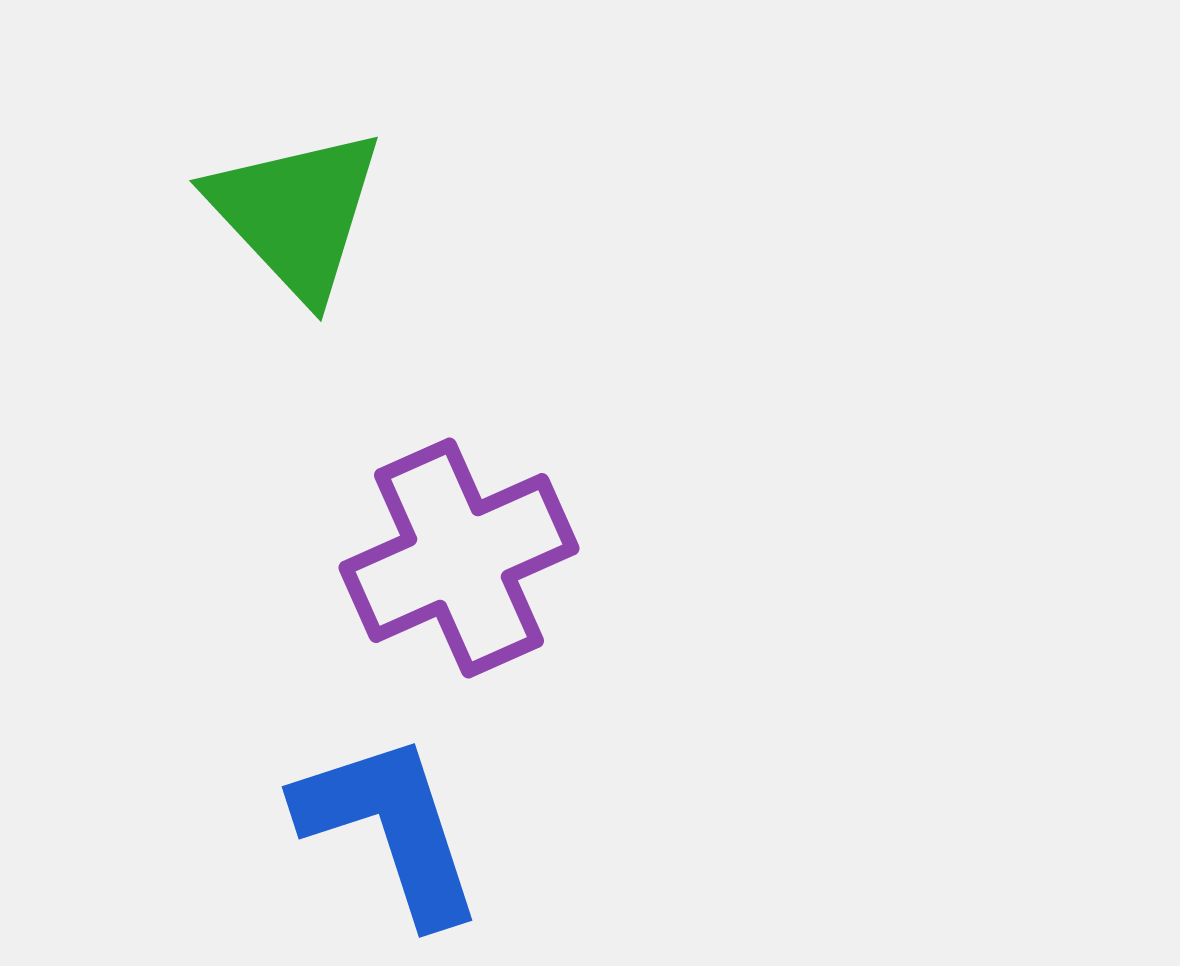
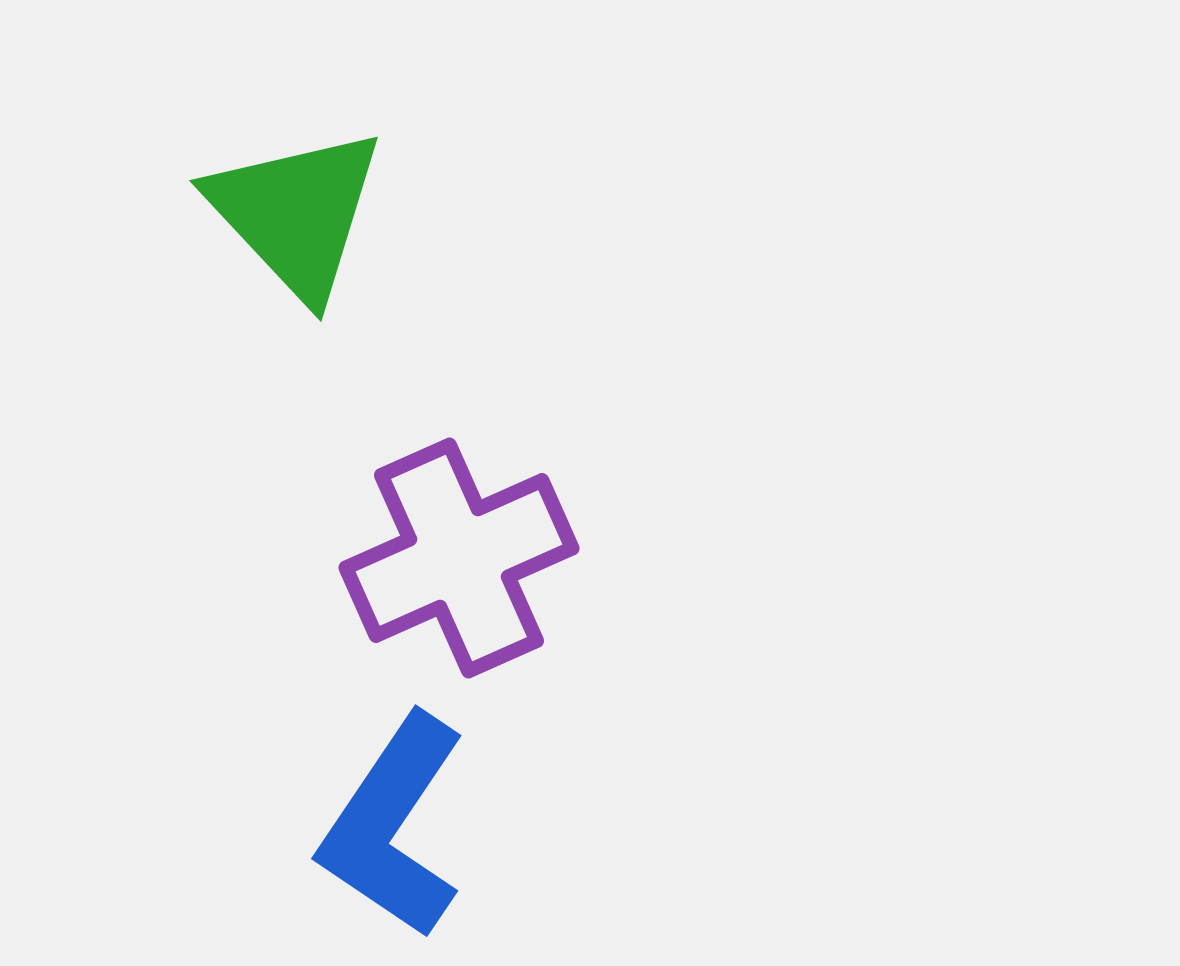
blue L-shape: moved 3 px right, 2 px up; rotated 128 degrees counterclockwise
